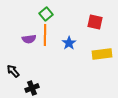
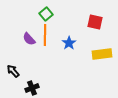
purple semicircle: rotated 56 degrees clockwise
